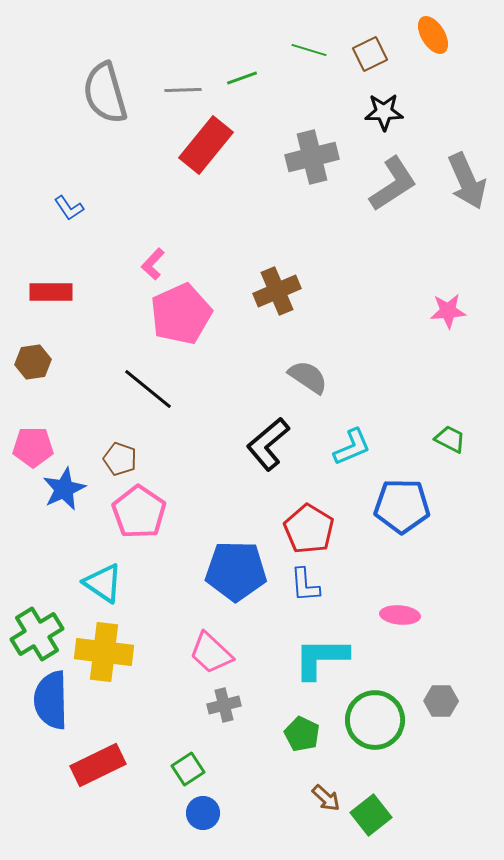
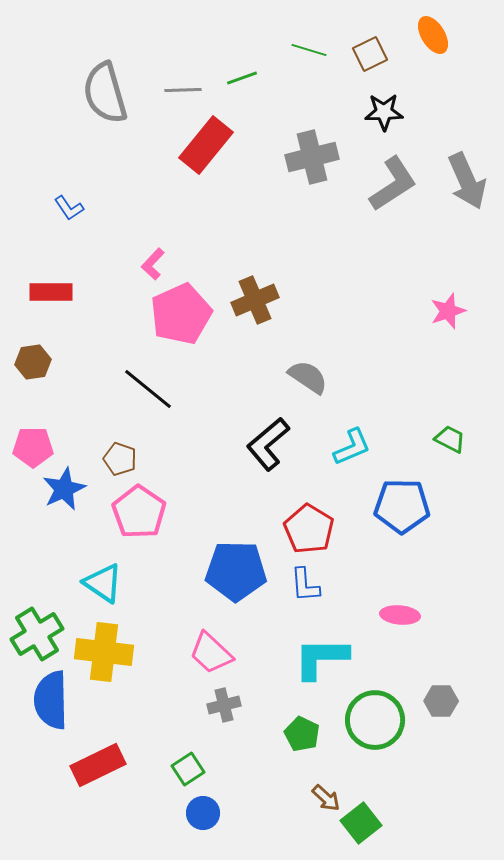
brown cross at (277, 291): moved 22 px left, 9 px down
pink star at (448, 311): rotated 15 degrees counterclockwise
green square at (371, 815): moved 10 px left, 8 px down
